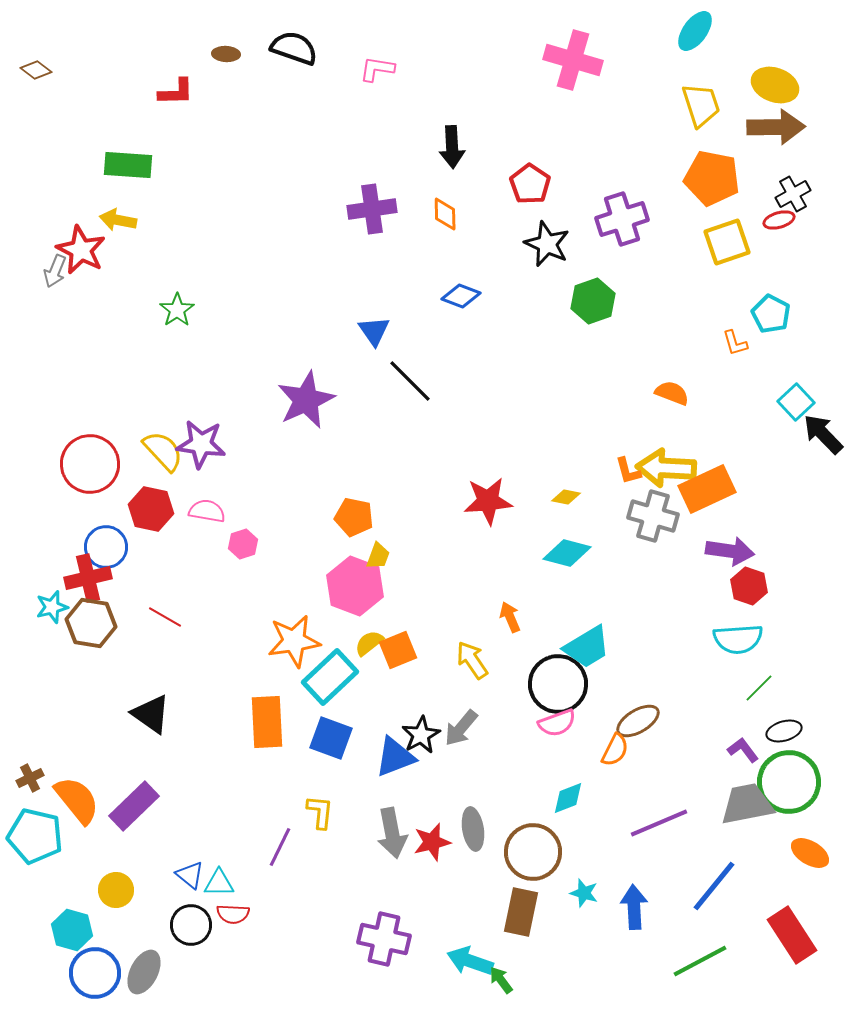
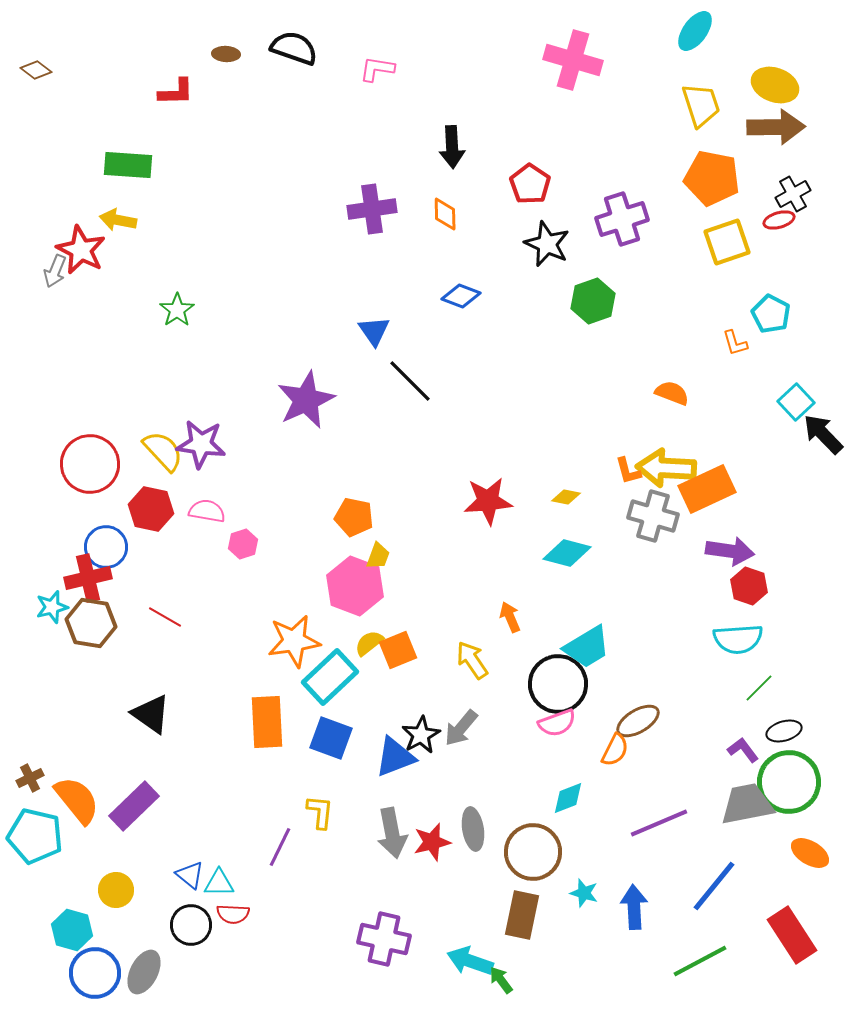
brown rectangle at (521, 912): moved 1 px right, 3 px down
